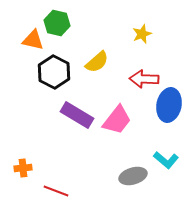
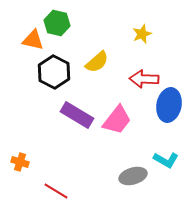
cyan L-shape: rotated 10 degrees counterclockwise
orange cross: moved 3 px left, 6 px up; rotated 24 degrees clockwise
red line: rotated 10 degrees clockwise
